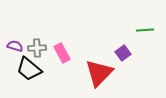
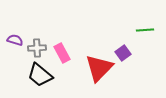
purple semicircle: moved 6 px up
black trapezoid: moved 11 px right, 6 px down
red triangle: moved 5 px up
